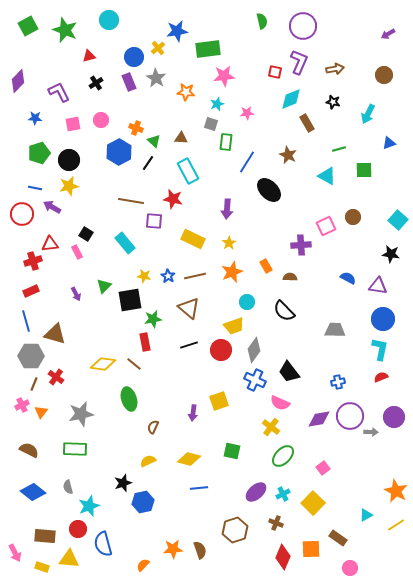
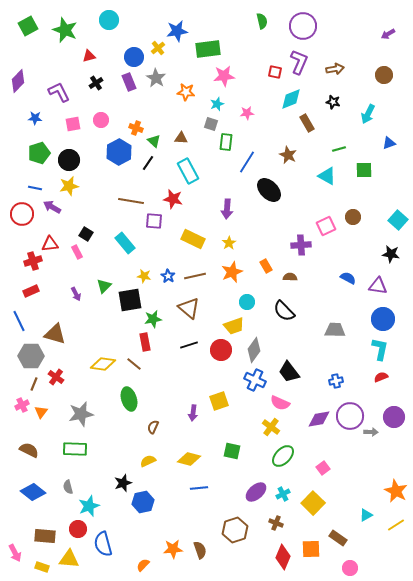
blue line at (26, 321): moved 7 px left; rotated 10 degrees counterclockwise
blue cross at (338, 382): moved 2 px left, 1 px up
